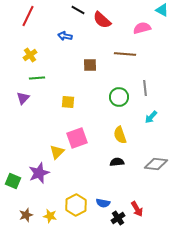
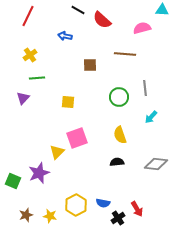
cyan triangle: rotated 24 degrees counterclockwise
